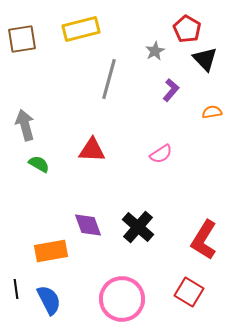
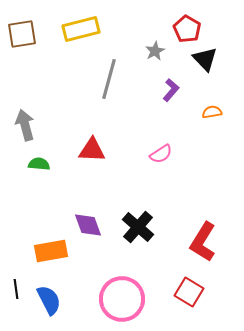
brown square: moved 5 px up
green semicircle: rotated 25 degrees counterclockwise
red L-shape: moved 1 px left, 2 px down
